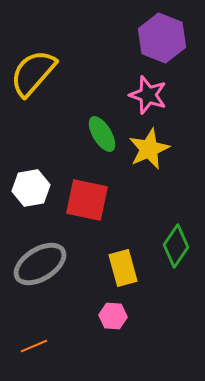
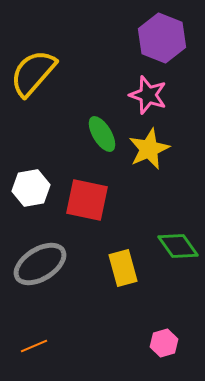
green diamond: moved 2 px right; rotated 69 degrees counterclockwise
pink hexagon: moved 51 px right, 27 px down; rotated 20 degrees counterclockwise
